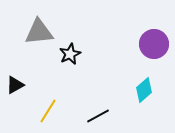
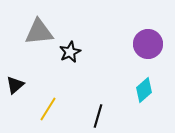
purple circle: moved 6 px left
black star: moved 2 px up
black triangle: rotated 12 degrees counterclockwise
yellow line: moved 2 px up
black line: rotated 45 degrees counterclockwise
